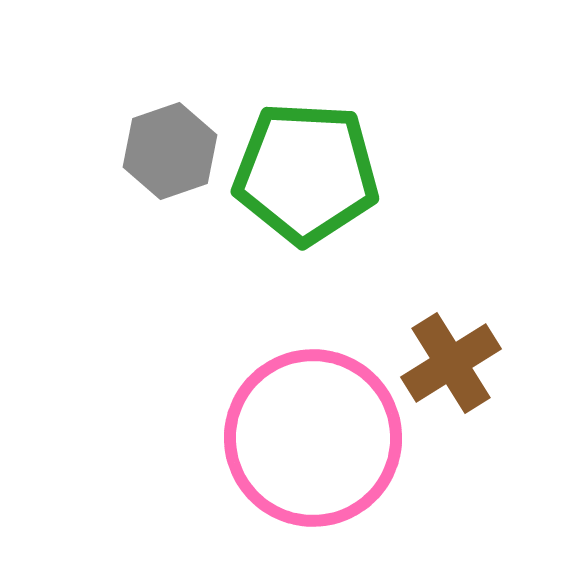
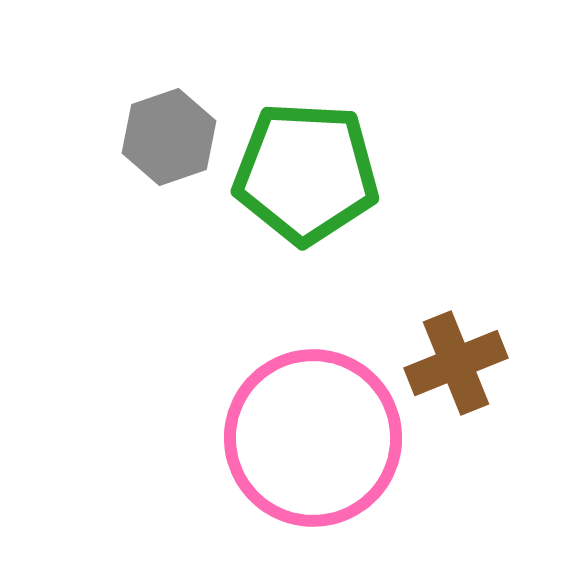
gray hexagon: moved 1 px left, 14 px up
brown cross: moved 5 px right; rotated 10 degrees clockwise
